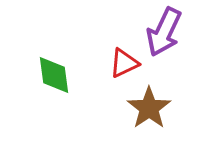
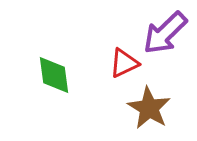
purple arrow: moved 1 px right, 1 px down; rotated 21 degrees clockwise
brown star: rotated 6 degrees counterclockwise
